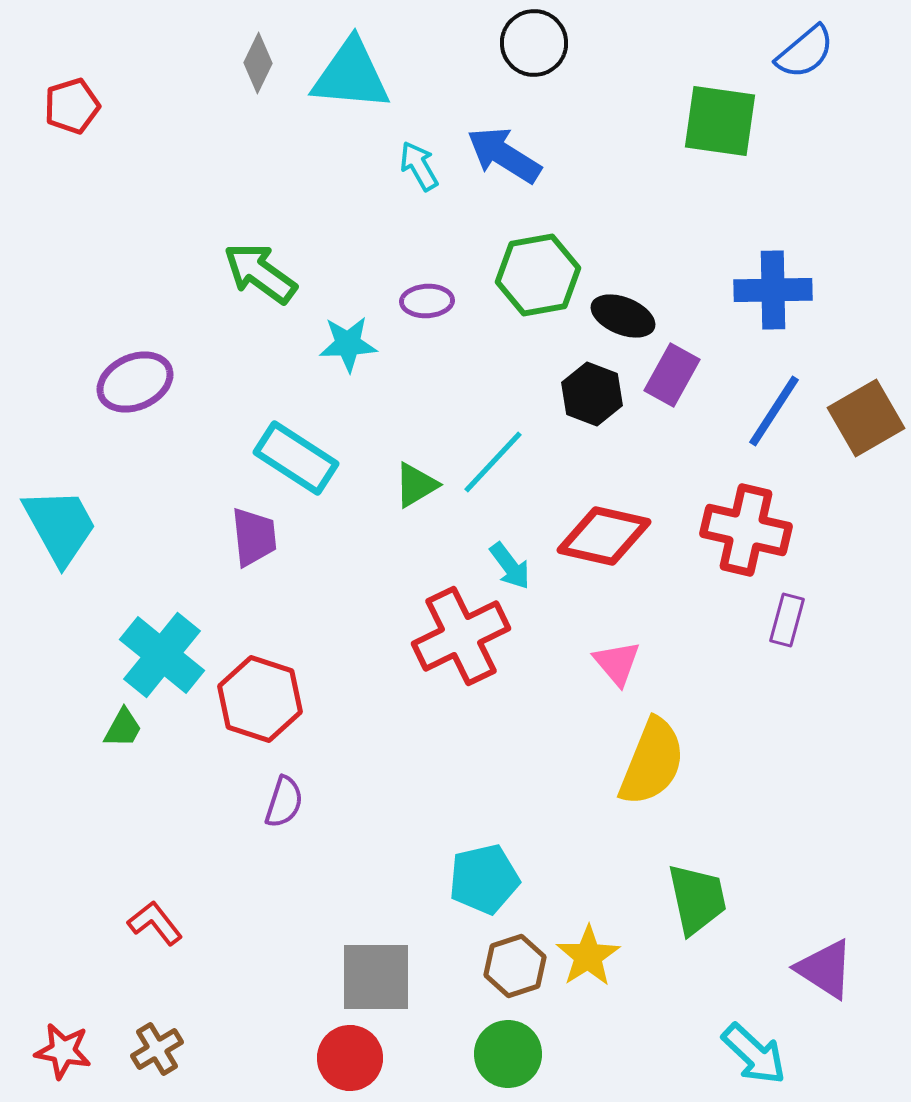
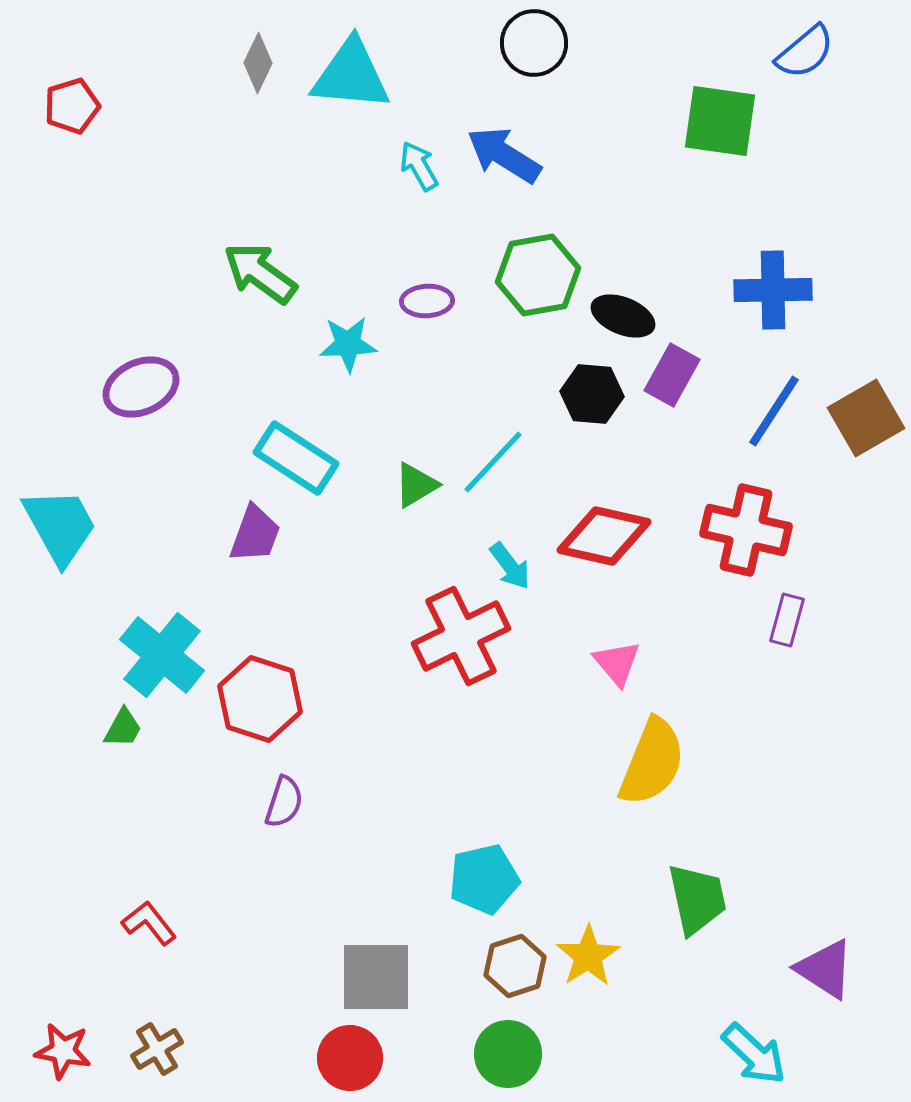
purple ellipse at (135, 382): moved 6 px right, 5 px down
black hexagon at (592, 394): rotated 16 degrees counterclockwise
purple trapezoid at (254, 537): moved 1 px right, 3 px up; rotated 26 degrees clockwise
red L-shape at (155, 923): moved 6 px left
